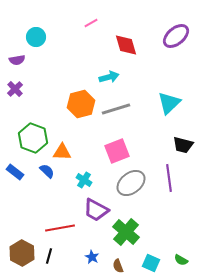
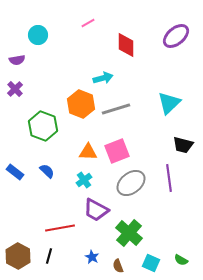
pink line: moved 3 px left
cyan circle: moved 2 px right, 2 px up
red diamond: rotated 15 degrees clockwise
cyan arrow: moved 6 px left, 1 px down
orange hexagon: rotated 24 degrees counterclockwise
green hexagon: moved 10 px right, 12 px up
orange triangle: moved 26 px right
cyan cross: rotated 21 degrees clockwise
green cross: moved 3 px right, 1 px down
brown hexagon: moved 4 px left, 3 px down
